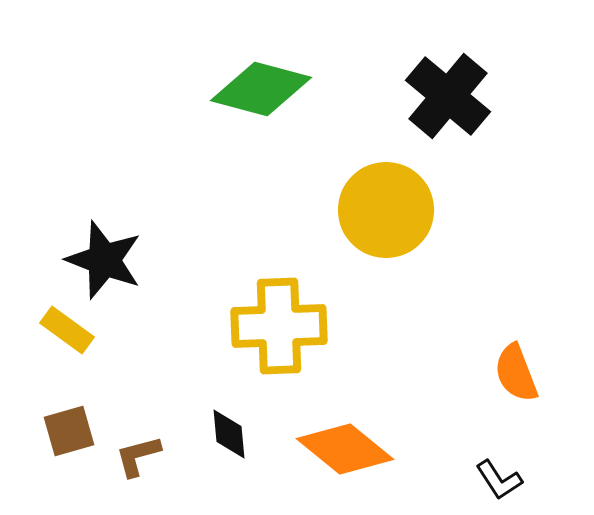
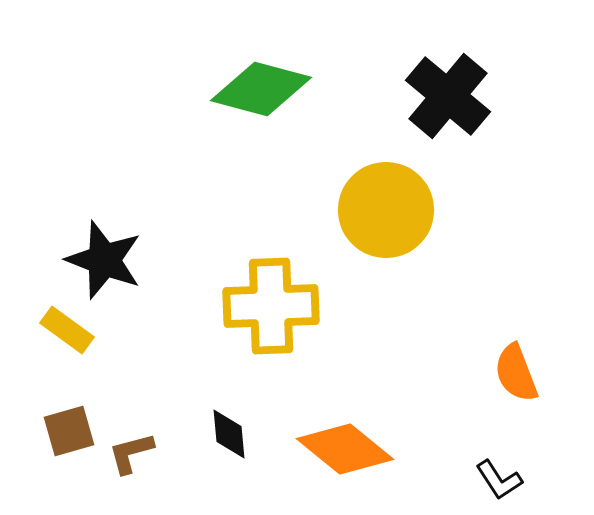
yellow cross: moved 8 px left, 20 px up
brown L-shape: moved 7 px left, 3 px up
